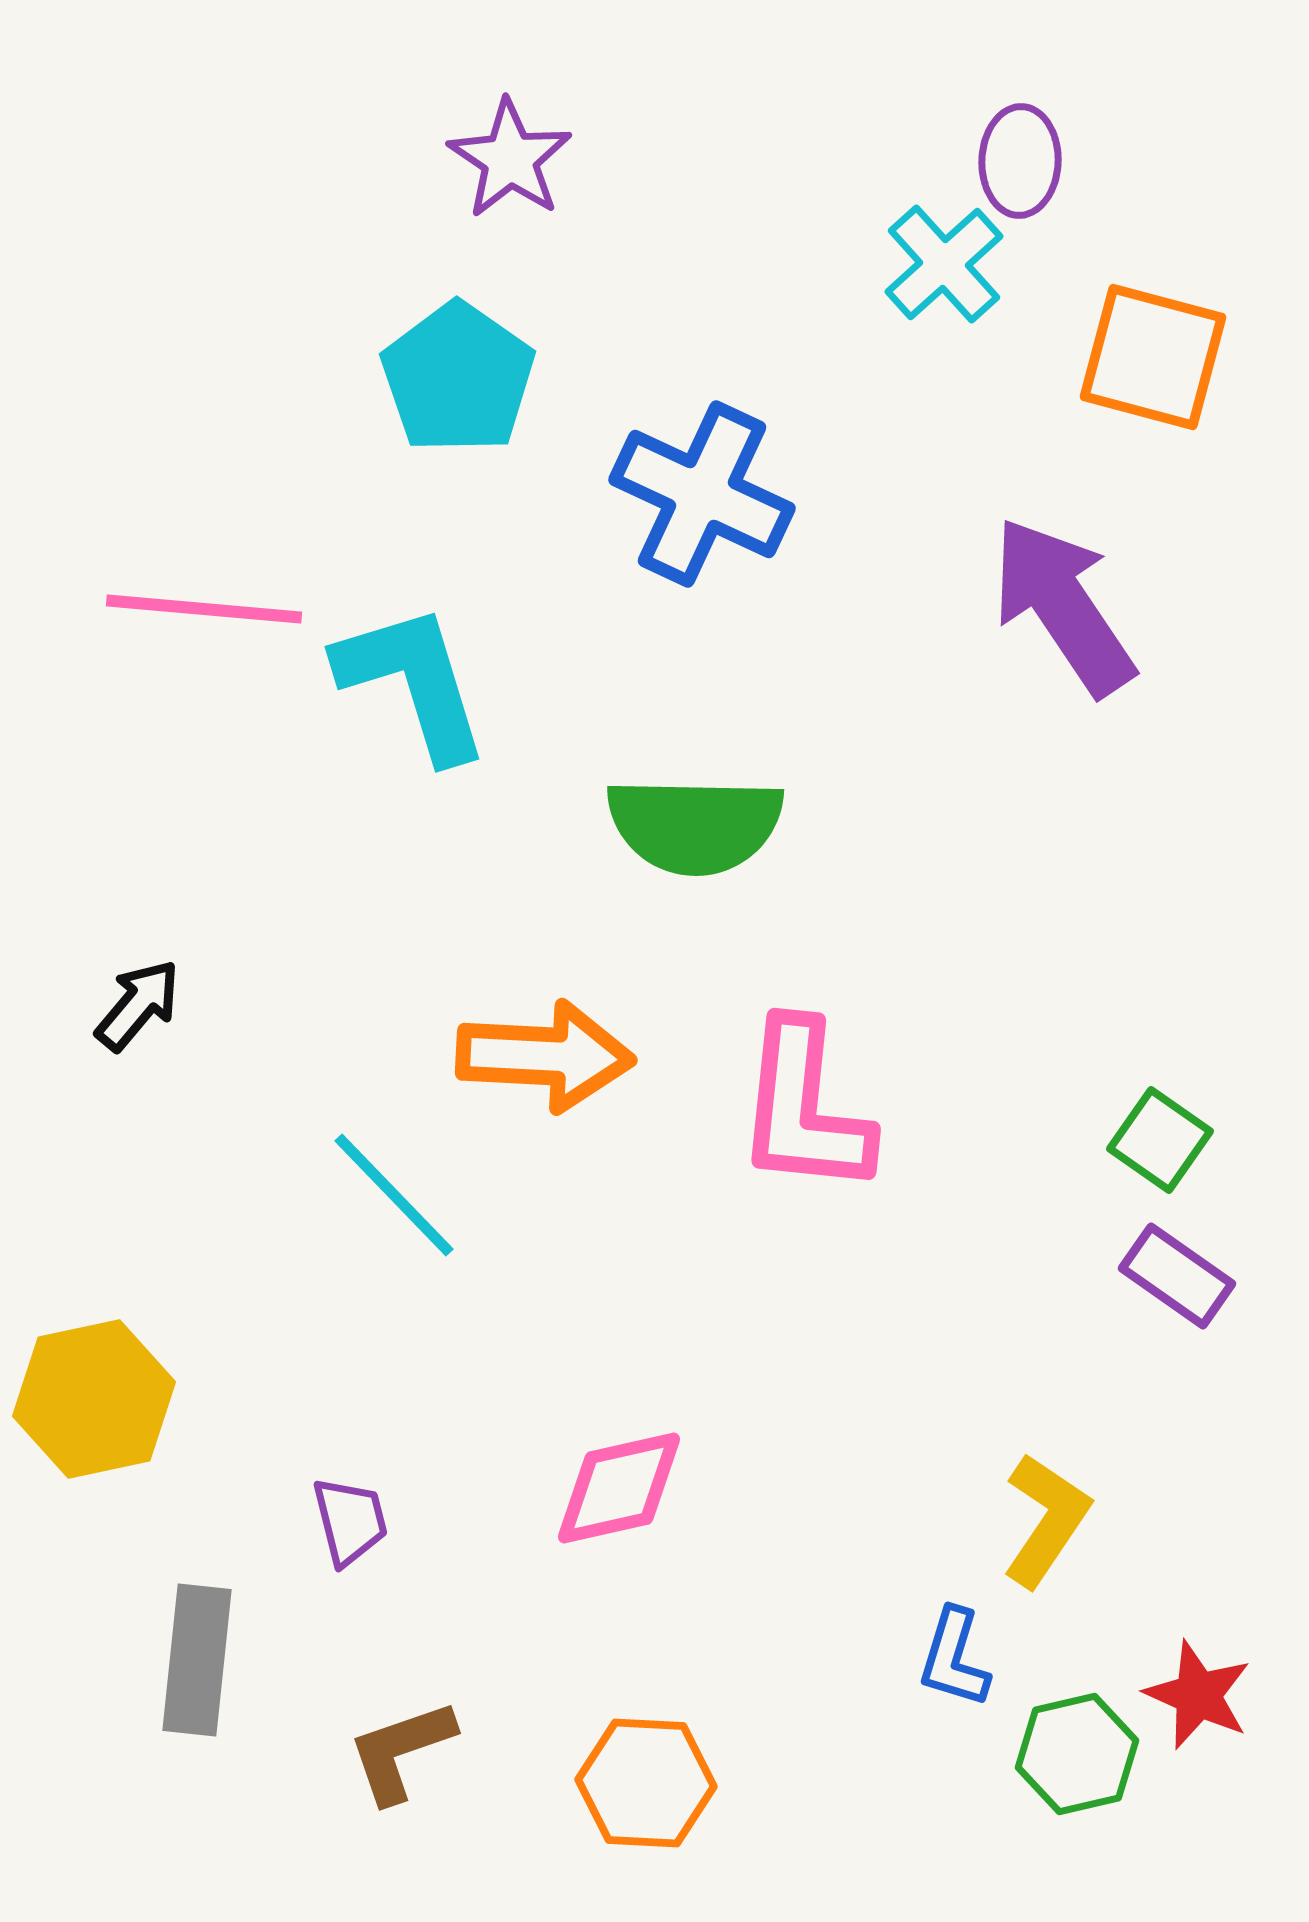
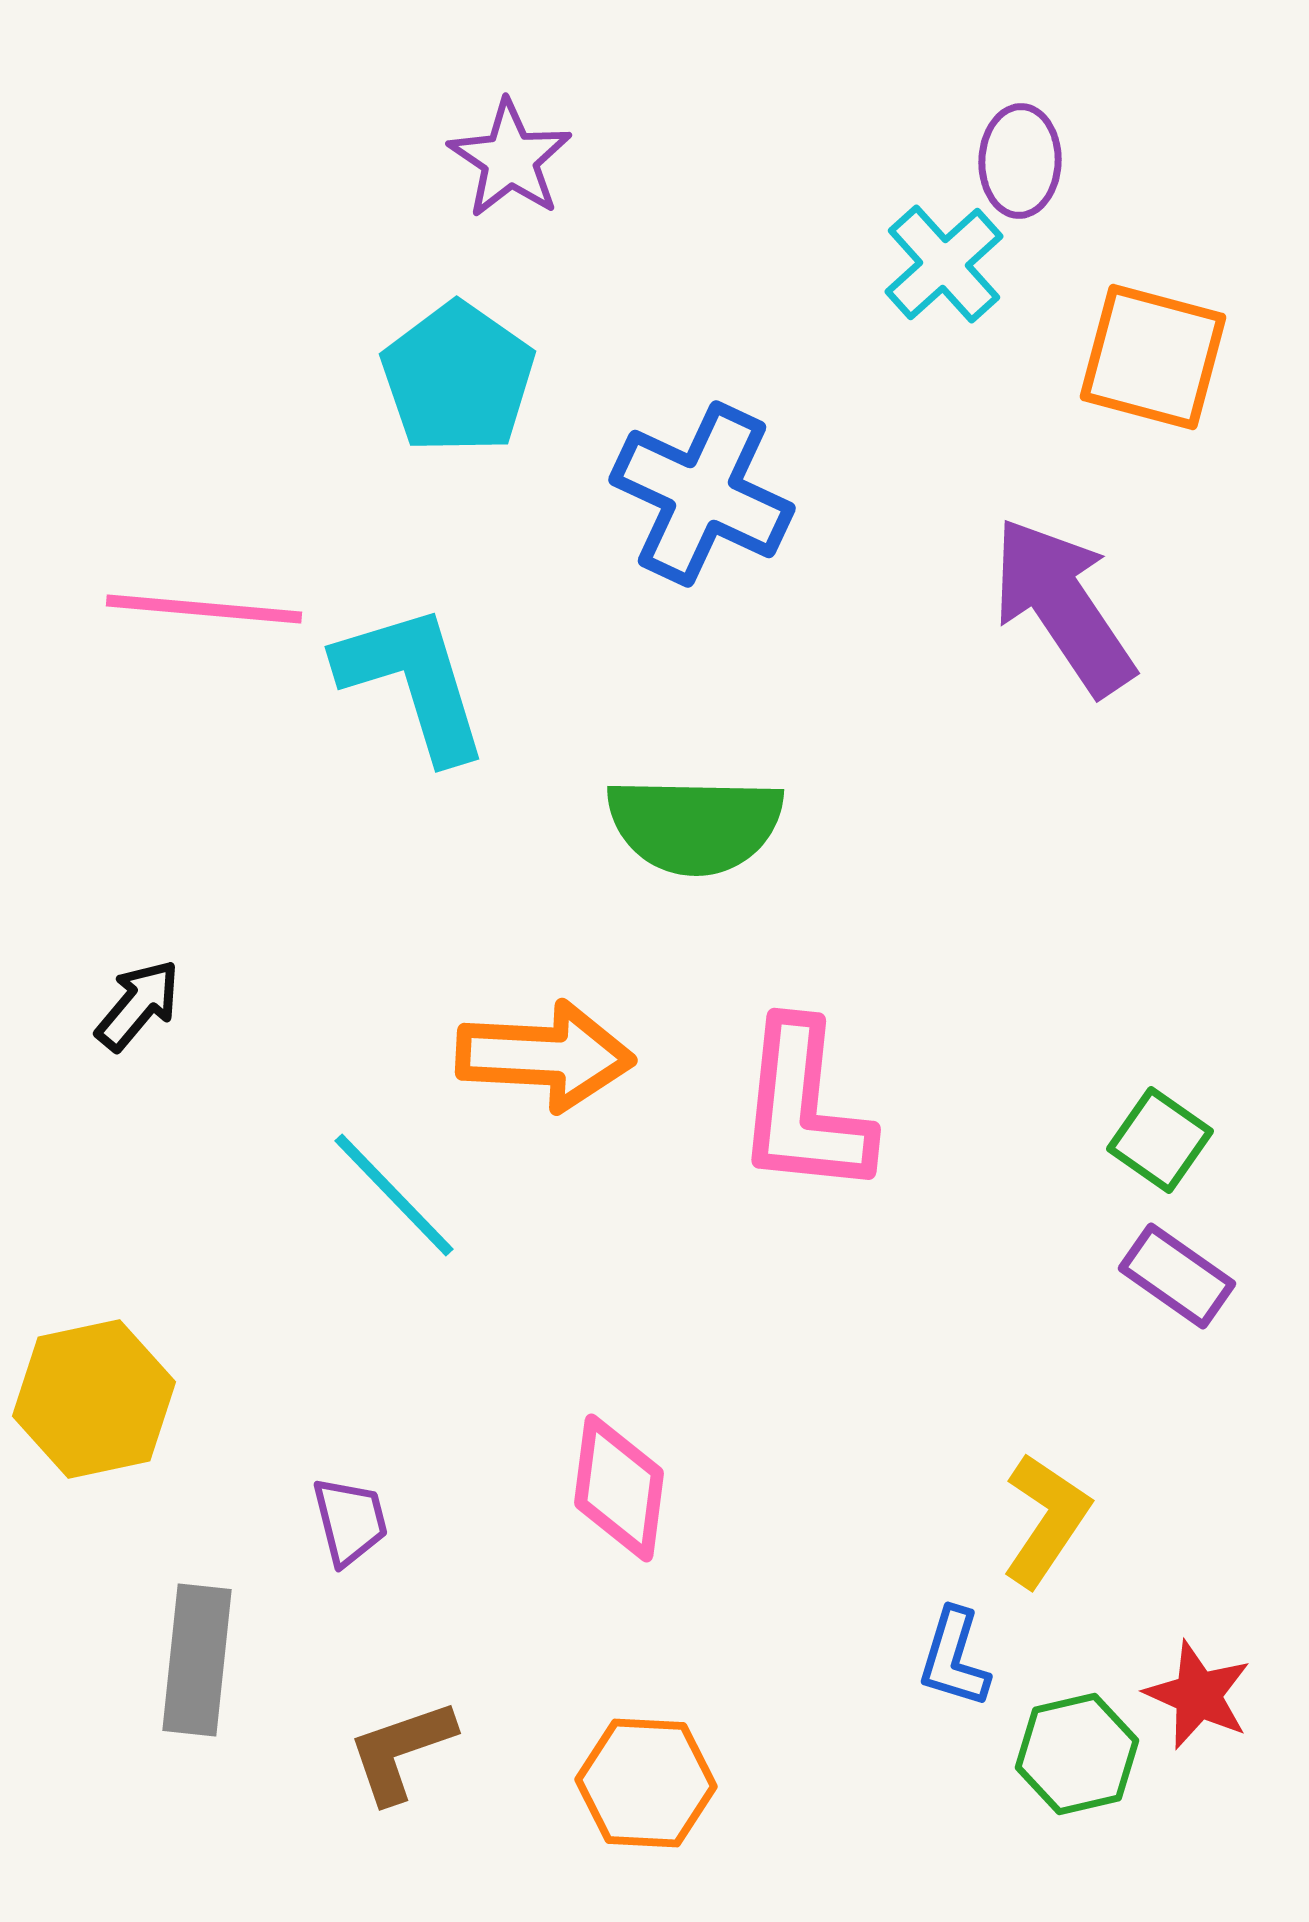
pink diamond: rotated 70 degrees counterclockwise
